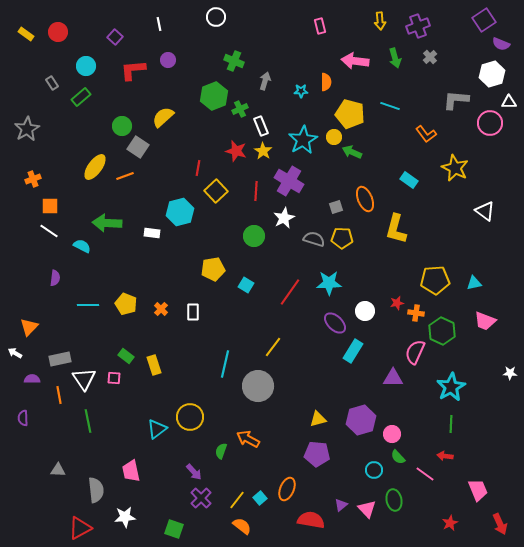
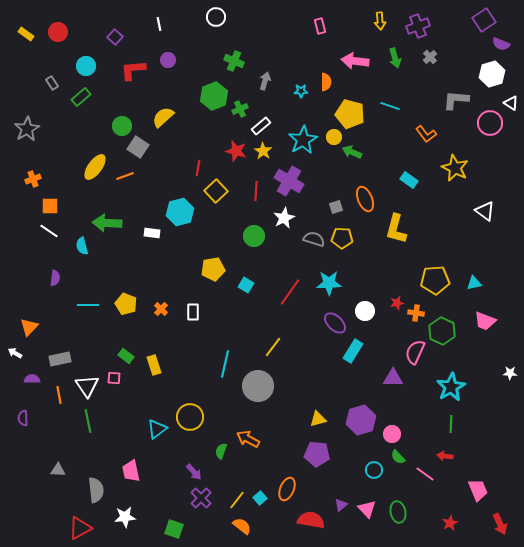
white triangle at (509, 102): moved 2 px right, 1 px down; rotated 35 degrees clockwise
white rectangle at (261, 126): rotated 72 degrees clockwise
cyan semicircle at (82, 246): rotated 132 degrees counterclockwise
white triangle at (84, 379): moved 3 px right, 7 px down
green ellipse at (394, 500): moved 4 px right, 12 px down
